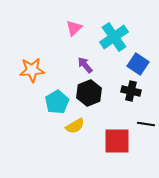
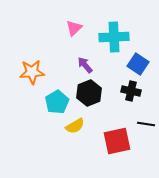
cyan cross: rotated 32 degrees clockwise
orange star: moved 2 px down
red square: rotated 12 degrees counterclockwise
